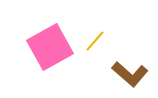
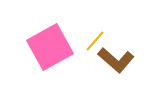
brown L-shape: moved 14 px left, 14 px up
